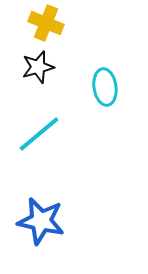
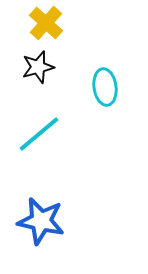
yellow cross: rotated 20 degrees clockwise
